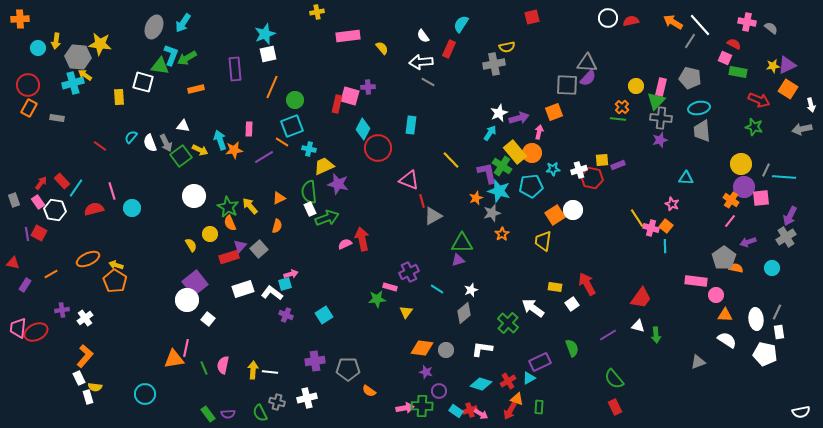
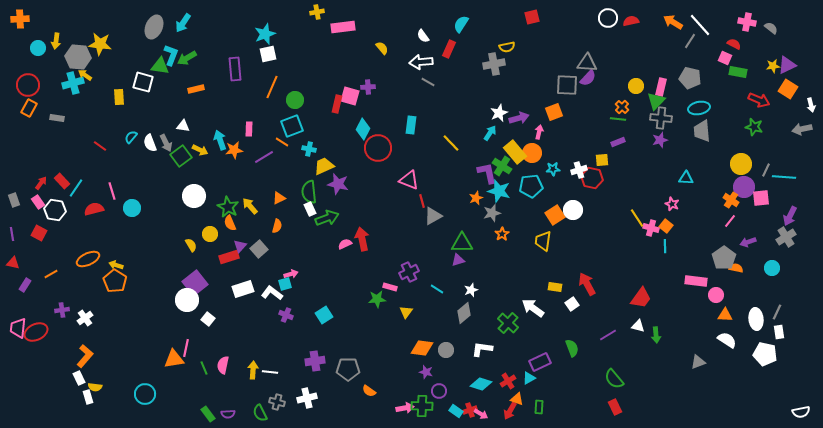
pink rectangle at (348, 36): moved 5 px left, 9 px up
yellow line at (451, 160): moved 17 px up
purple rectangle at (618, 165): moved 23 px up
purple line at (27, 234): moved 15 px left
